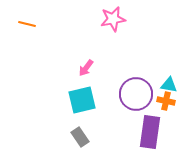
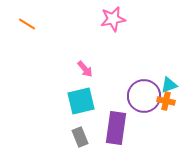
orange line: rotated 18 degrees clockwise
pink arrow: moved 1 px left, 1 px down; rotated 78 degrees counterclockwise
cyan triangle: rotated 30 degrees counterclockwise
purple circle: moved 8 px right, 2 px down
cyan square: moved 1 px left, 1 px down
purple rectangle: moved 34 px left, 4 px up
gray rectangle: rotated 12 degrees clockwise
